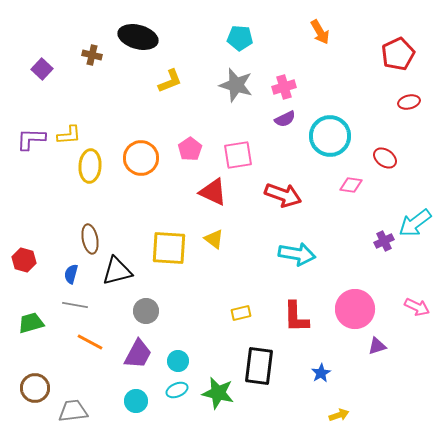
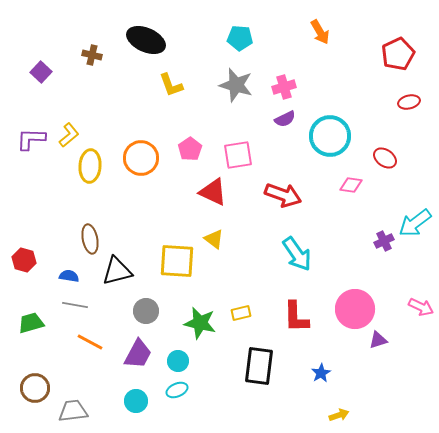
black ellipse at (138, 37): moved 8 px right, 3 px down; rotated 9 degrees clockwise
purple square at (42, 69): moved 1 px left, 3 px down
yellow L-shape at (170, 81): moved 1 px right, 4 px down; rotated 92 degrees clockwise
yellow L-shape at (69, 135): rotated 35 degrees counterclockwise
yellow square at (169, 248): moved 8 px right, 13 px down
cyan arrow at (297, 254): rotated 45 degrees clockwise
blue semicircle at (71, 274): moved 2 px left, 2 px down; rotated 84 degrees clockwise
pink arrow at (417, 307): moved 4 px right
purple triangle at (377, 346): moved 1 px right, 6 px up
green star at (218, 393): moved 18 px left, 70 px up
